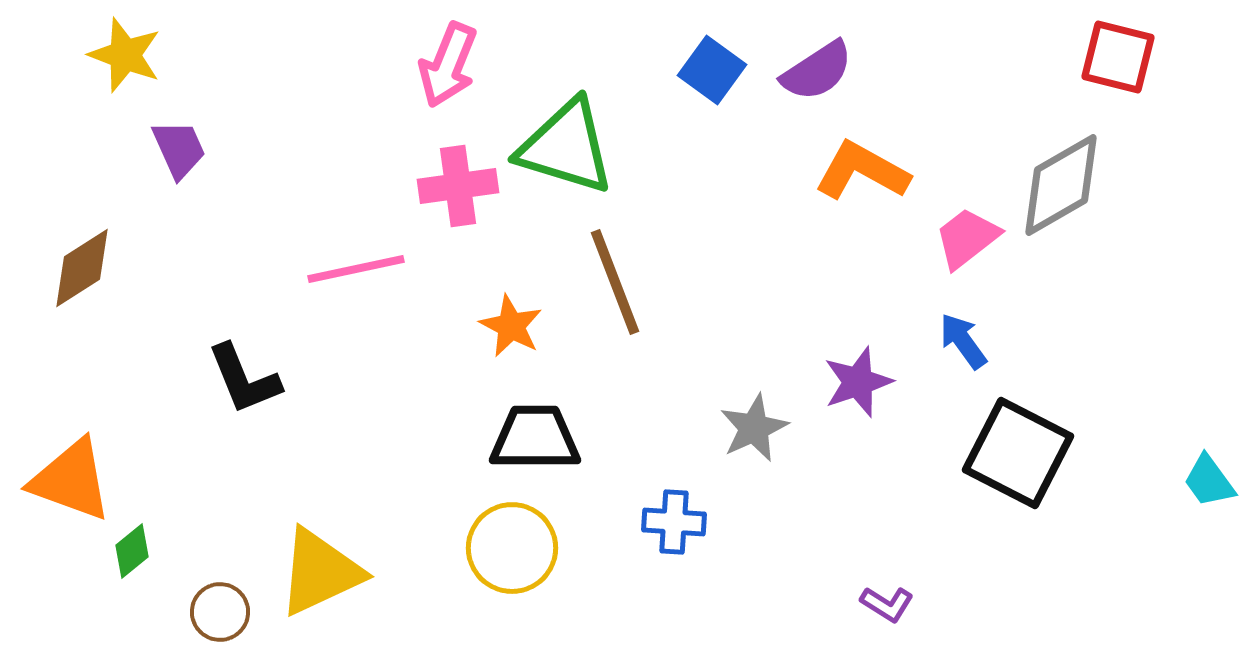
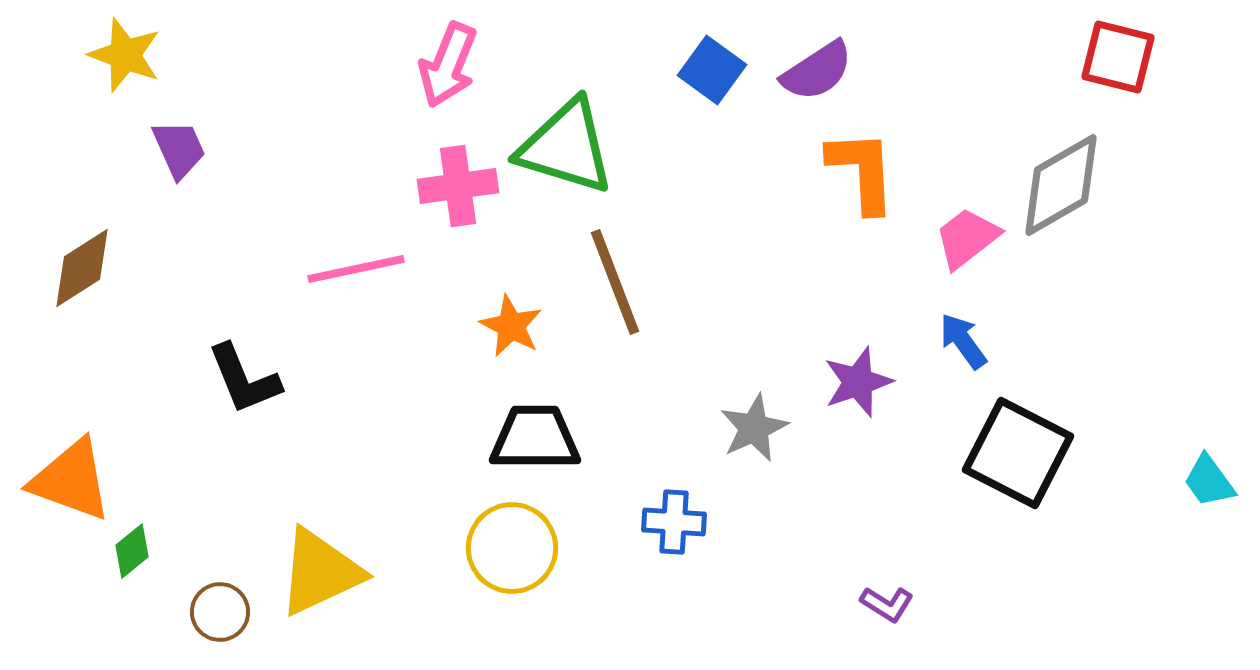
orange L-shape: rotated 58 degrees clockwise
